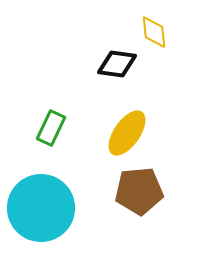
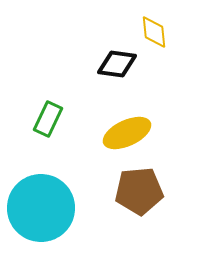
green rectangle: moved 3 px left, 9 px up
yellow ellipse: rotated 30 degrees clockwise
